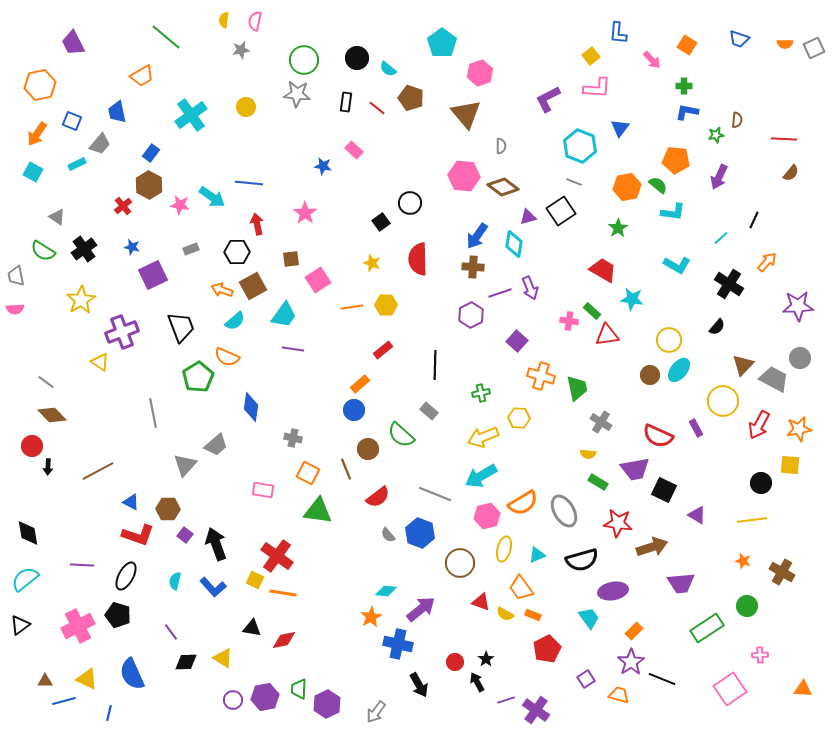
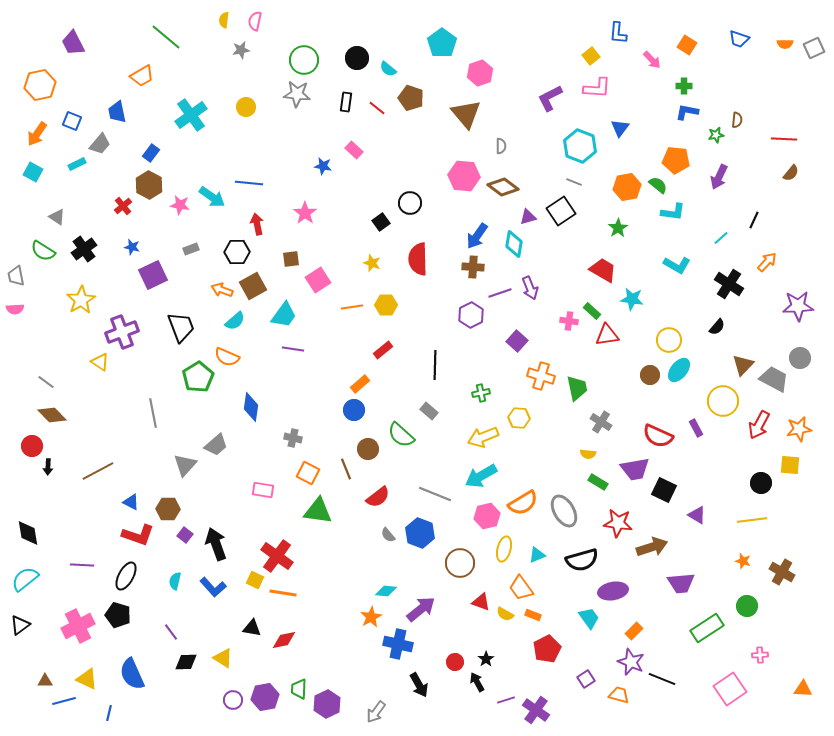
purple L-shape at (548, 99): moved 2 px right, 1 px up
purple star at (631, 662): rotated 16 degrees counterclockwise
